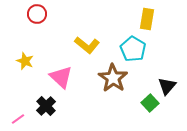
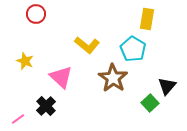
red circle: moved 1 px left
